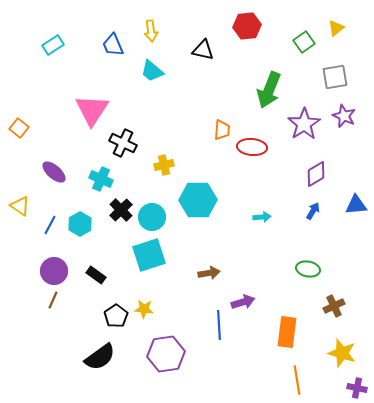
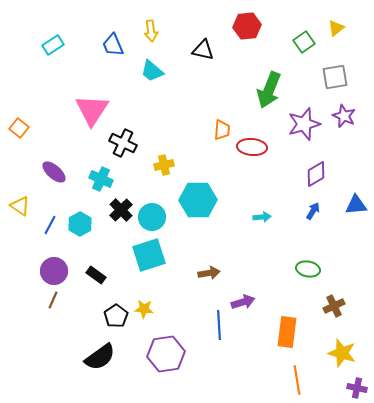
purple star at (304, 124): rotated 16 degrees clockwise
